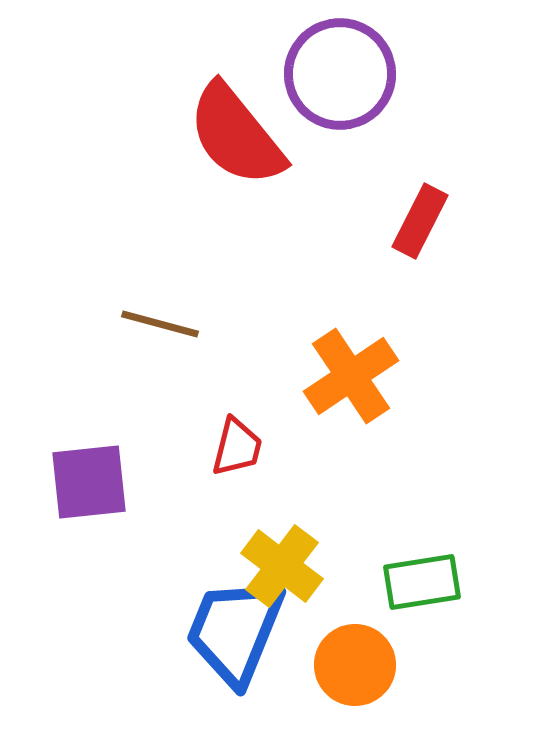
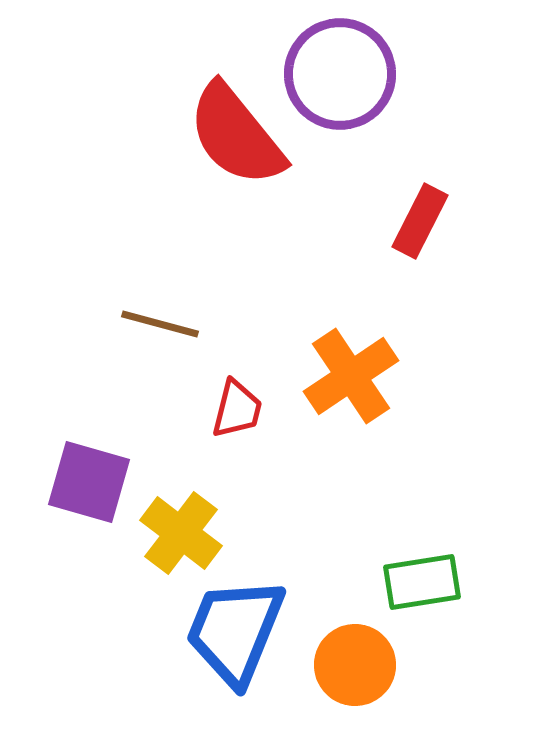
red trapezoid: moved 38 px up
purple square: rotated 22 degrees clockwise
yellow cross: moved 101 px left, 33 px up
